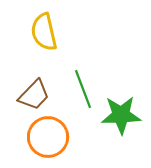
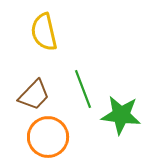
green star: rotated 9 degrees clockwise
